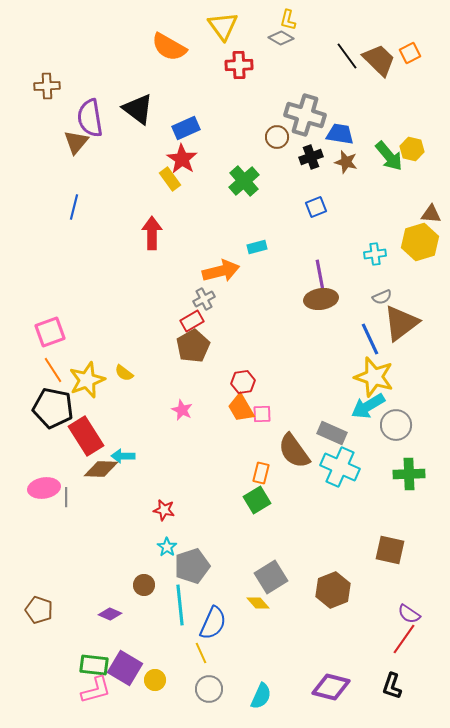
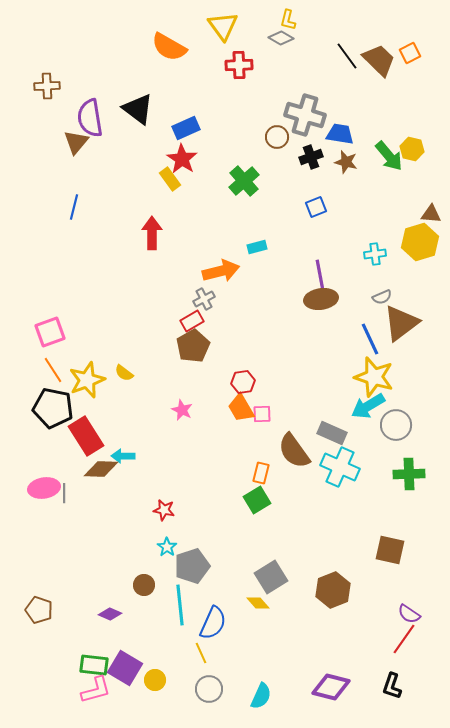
gray line at (66, 497): moved 2 px left, 4 px up
